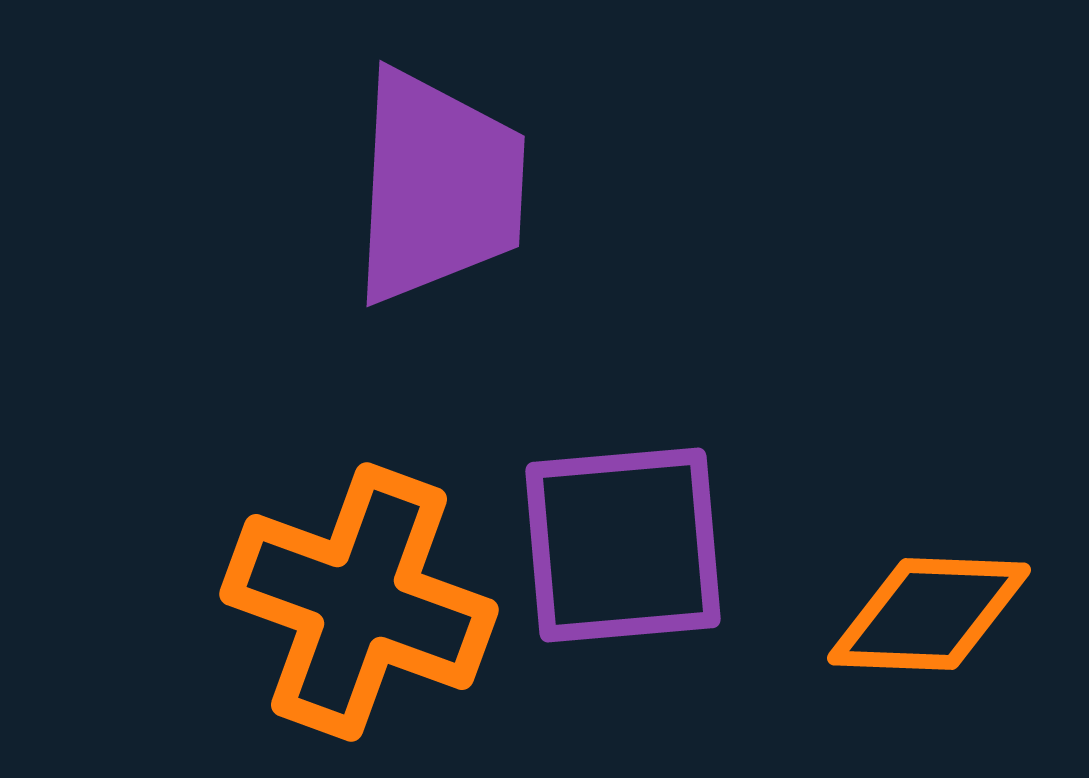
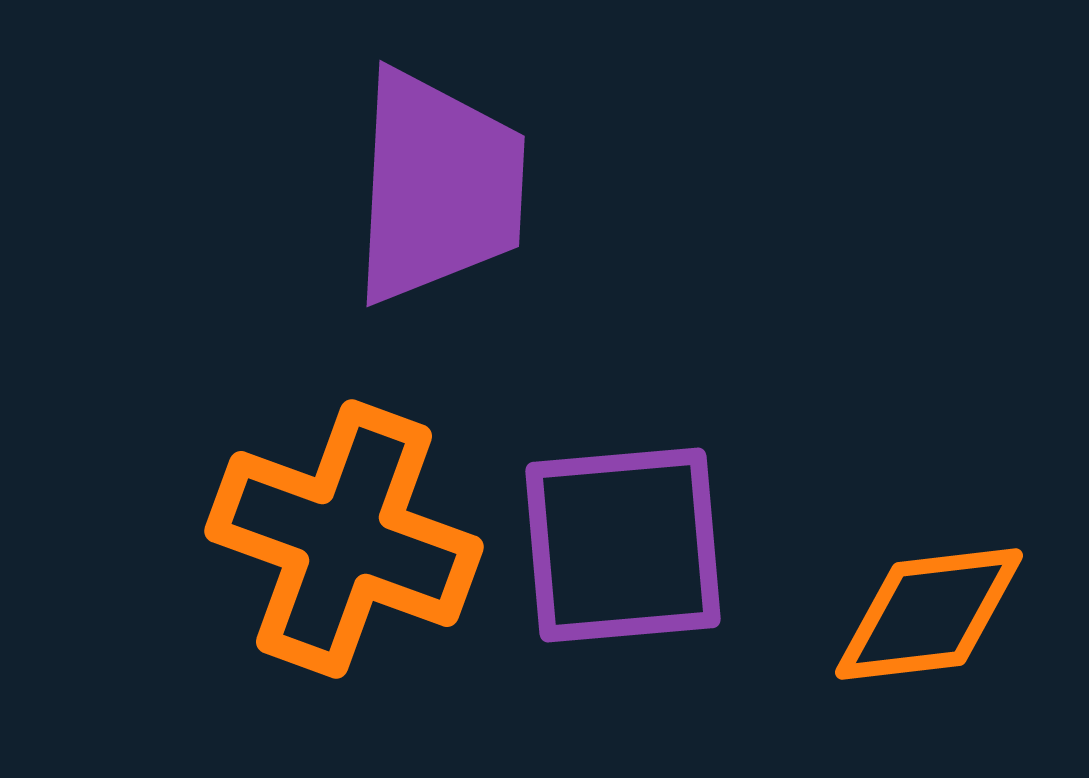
orange cross: moved 15 px left, 63 px up
orange diamond: rotated 9 degrees counterclockwise
